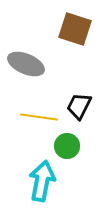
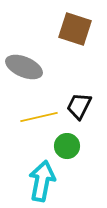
gray ellipse: moved 2 px left, 3 px down
yellow line: rotated 21 degrees counterclockwise
